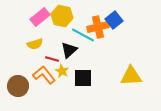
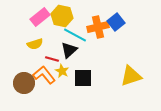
blue square: moved 2 px right, 2 px down
cyan line: moved 8 px left
yellow triangle: rotated 15 degrees counterclockwise
brown circle: moved 6 px right, 3 px up
